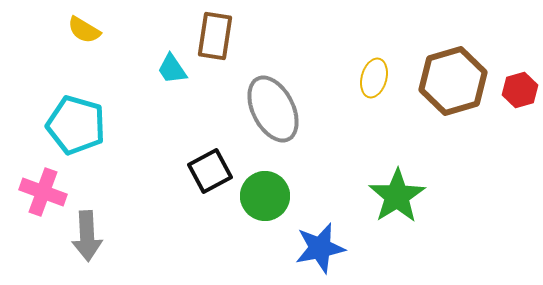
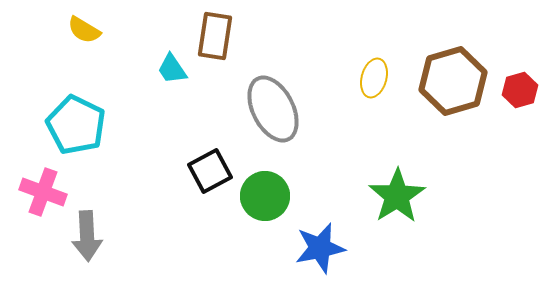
cyan pentagon: rotated 10 degrees clockwise
